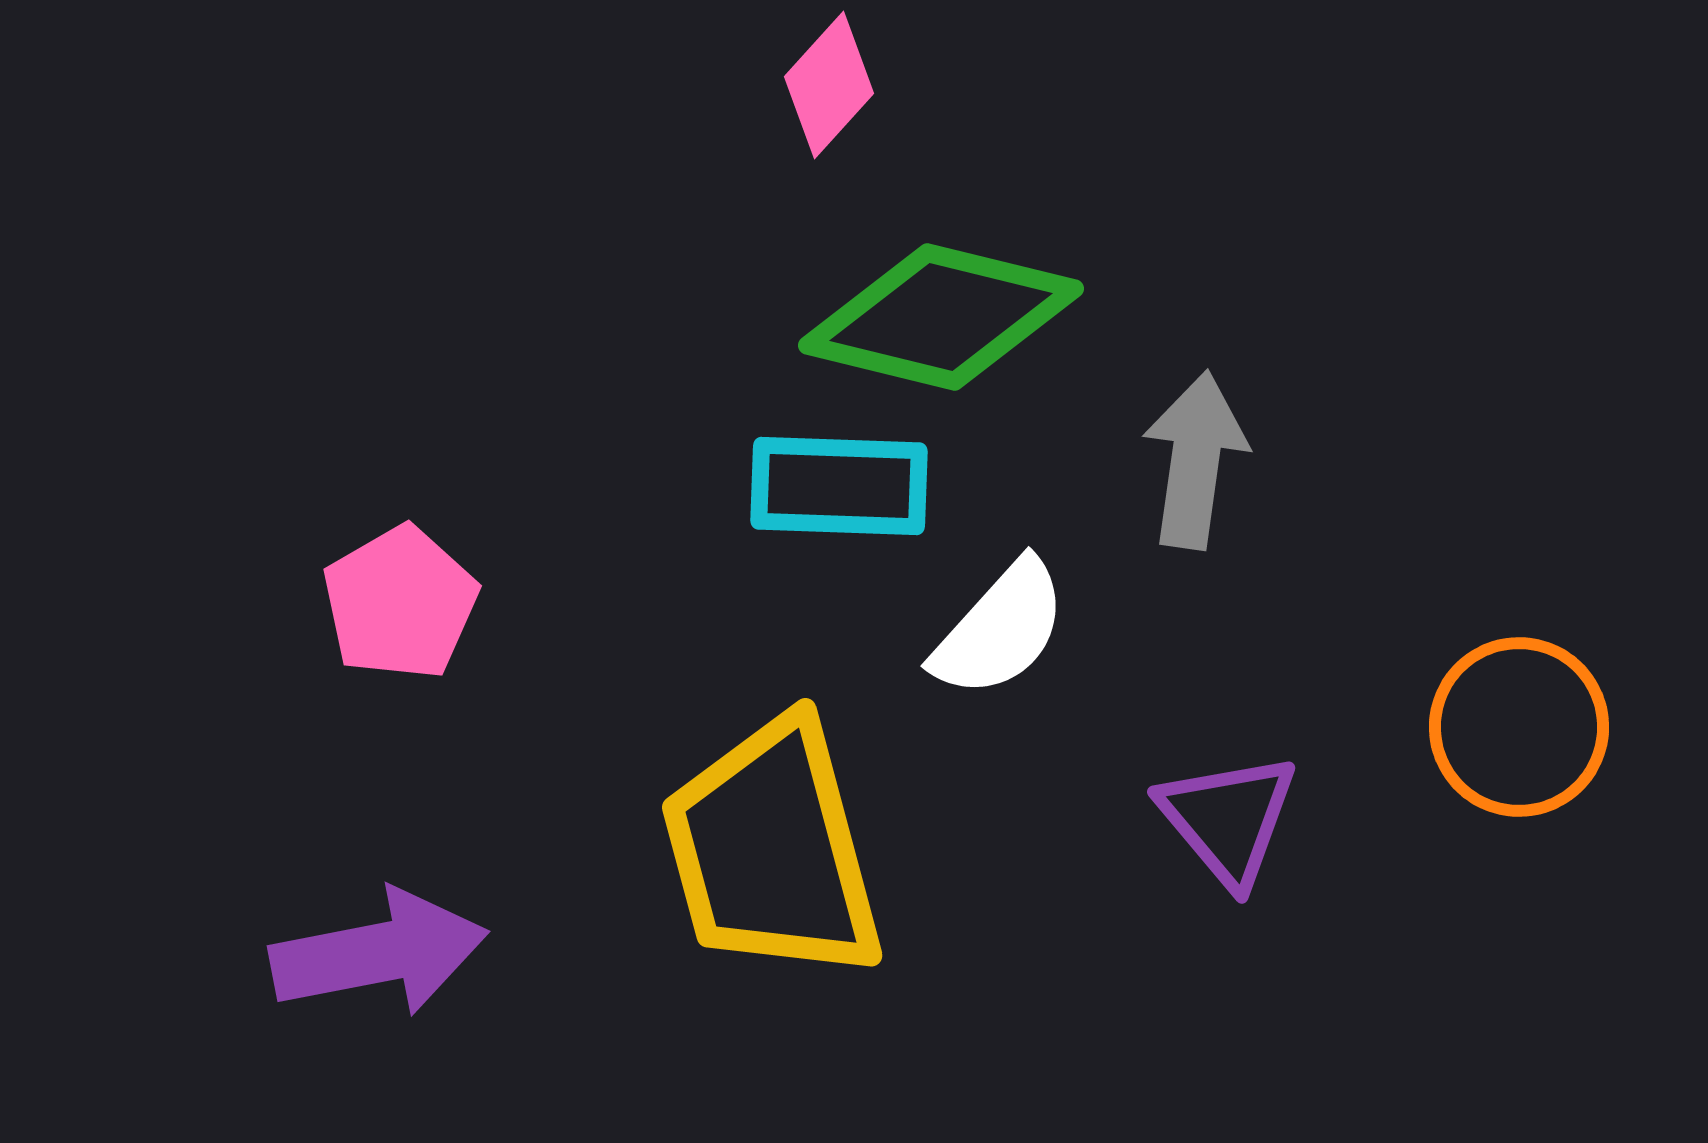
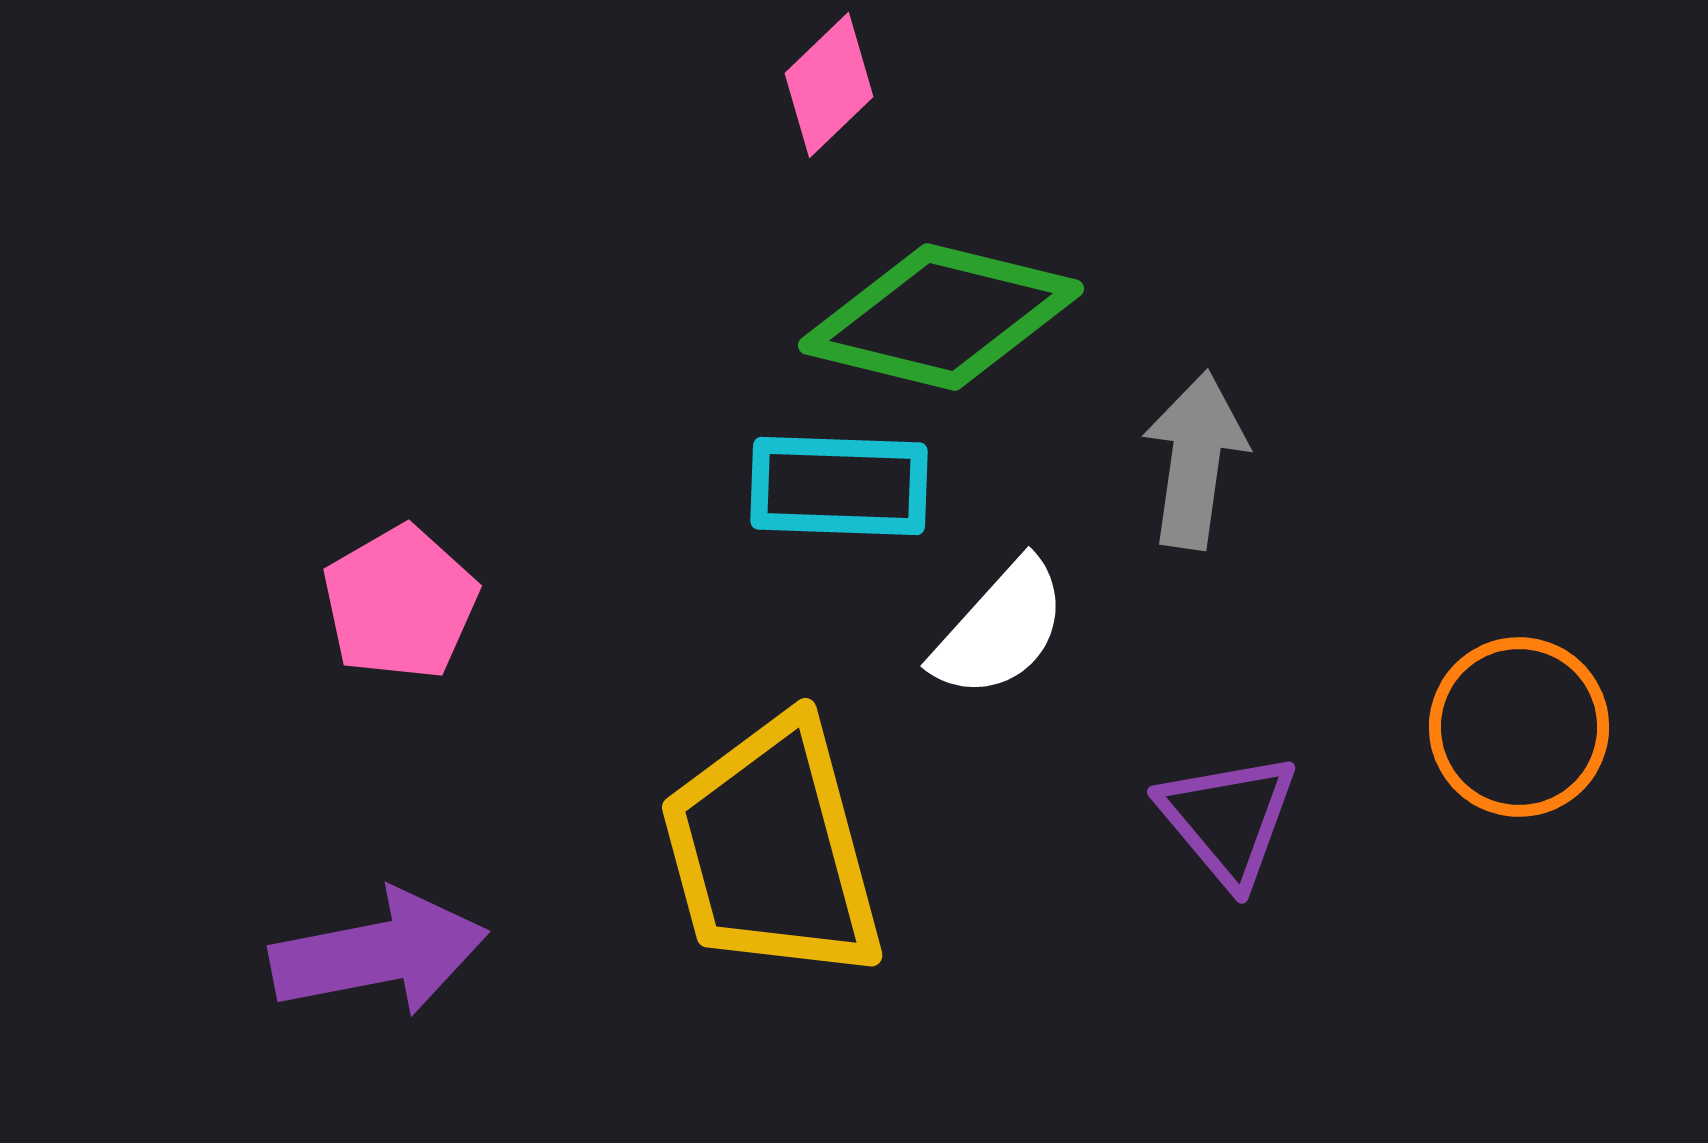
pink diamond: rotated 4 degrees clockwise
